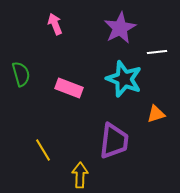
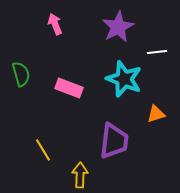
purple star: moved 2 px left, 1 px up
